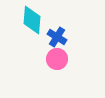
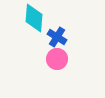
cyan diamond: moved 2 px right, 2 px up
